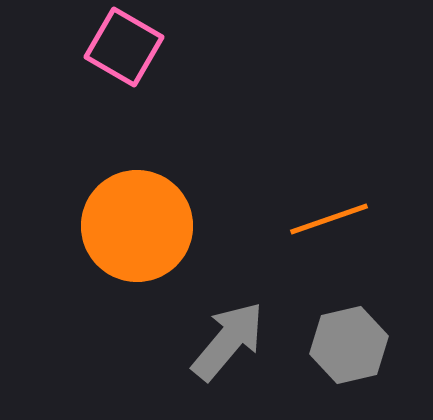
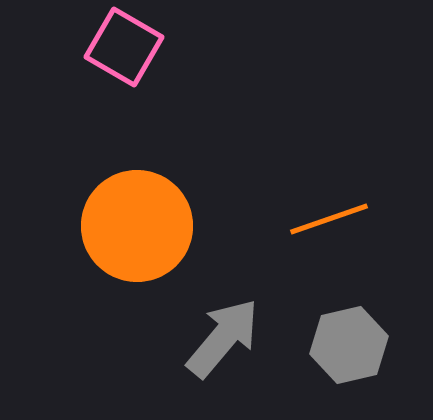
gray arrow: moved 5 px left, 3 px up
